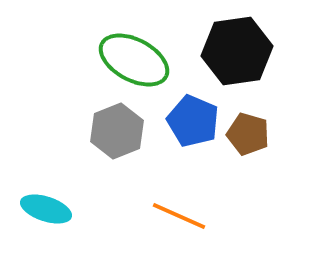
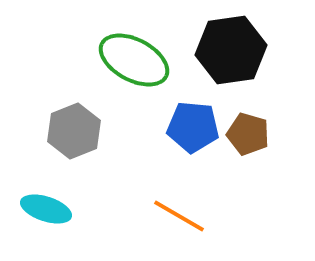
black hexagon: moved 6 px left, 1 px up
blue pentagon: moved 6 px down; rotated 18 degrees counterclockwise
gray hexagon: moved 43 px left
orange line: rotated 6 degrees clockwise
